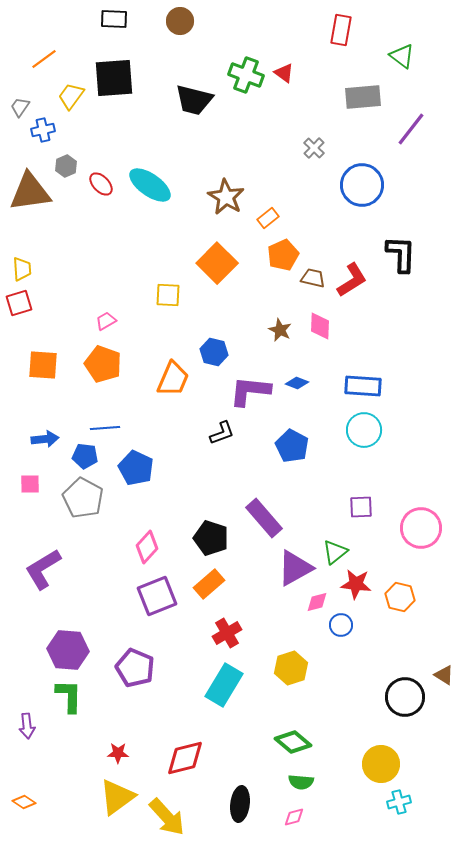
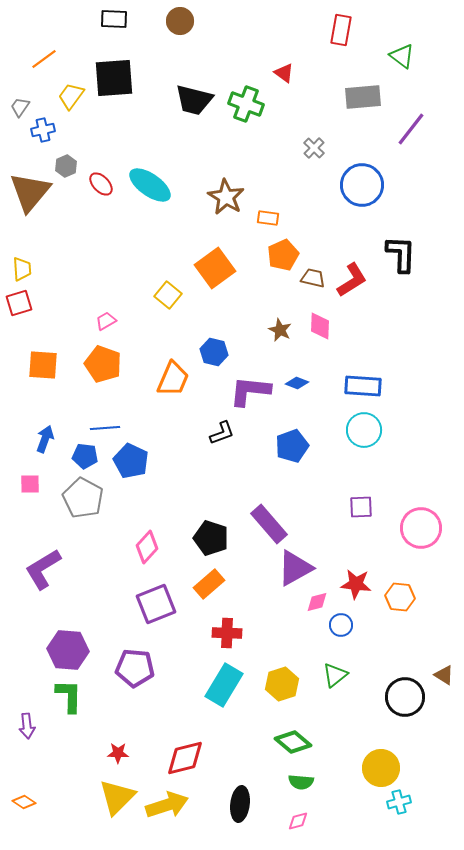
green cross at (246, 75): moved 29 px down
brown triangle at (30, 192): rotated 42 degrees counterclockwise
orange rectangle at (268, 218): rotated 45 degrees clockwise
orange square at (217, 263): moved 2 px left, 5 px down; rotated 9 degrees clockwise
yellow square at (168, 295): rotated 36 degrees clockwise
blue arrow at (45, 439): rotated 64 degrees counterclockwise
blue pentagon at (292, 446): rotated 24 degrees clockwise
blue pentagon at (136, 468): moved 5 px left, 7 px up
purple rectangle at (264, 518): moved 5 px right, 6 px down
green triangle at (335, 552): moved 123 px down
purple square at (157, 596): moved 1 px left, 8 px down
orange hexagon at (400, 597): rotated 8 degrees counterclockwise
red cross at (227, 633): rotated 32 degrees clockwise
purple pentagon at (135, 668): rotated 18 degrees counterclockwise
yellow hexagon at (291, 668): moved 9 px left, 16 px down
yellow circle at (381, 764): moved 4 px down
yellow triangle at (117, 797): rotated 9 degrees counterclockwise
yellow arrow at (167, 817): moved 12 px up; rotated 66 degrees counterclockwise
pink diamond at (294, 817): moved 4 px right, 4 px down
